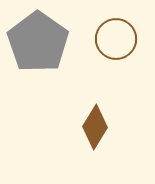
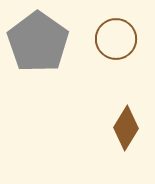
brown diamond: moved 31 px right, 1 px down
